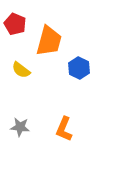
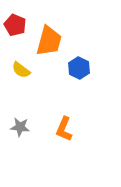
red pentagon: moved 1 px down
